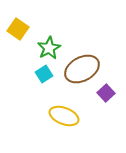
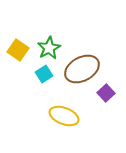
yellow square: moved 21 px down
